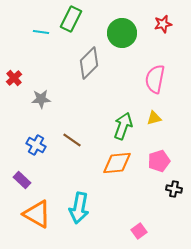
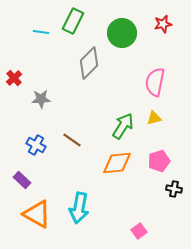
green rectangle: moved 2 px right, 2 px down
pink semicircle: moved 3 px down
green arrow: rotated 12 degrees clockwise
